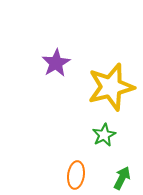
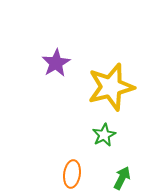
orange ellipse: moved 4 px left, 1 px up
